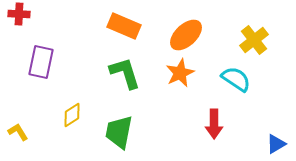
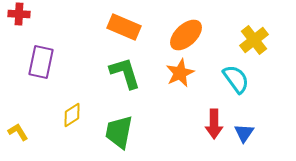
orange rectangle: moved 1 px down
cyan semicircle: rotated 20 degrees clockwise
blue triangle: moved 32 px left, 11 px up; rotated 25 degrees counterclockwise
